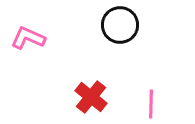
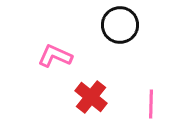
pink L-shape: moved 27 px right, 18 px down
